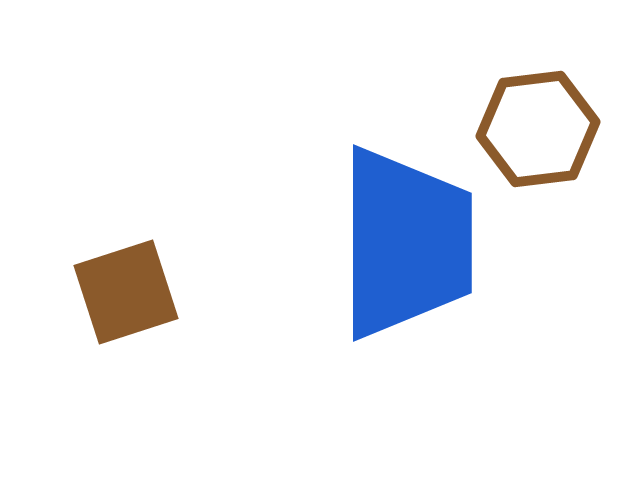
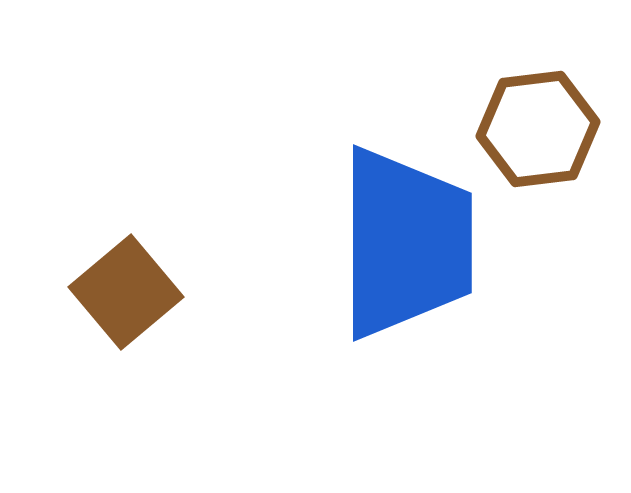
brown square: rotated 22 degrees counterclockwise
